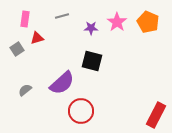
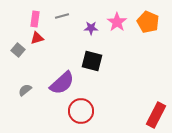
pink rectangle: moved 10 px right
gray square: moved 1 px right, 1 px down; rotated 16 degrees counterclockwise
